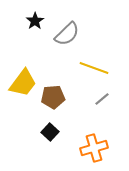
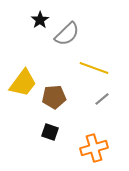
black star: moved 5 px right, 1 px up
brown pentagon: moved 1 px right
black square: rotated 24 degrees counterclockwise
